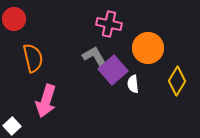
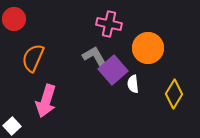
orange semicircle: rotated 144 degrees counterclockwise
yellow diamond: moved 3 px left, 13 px down
